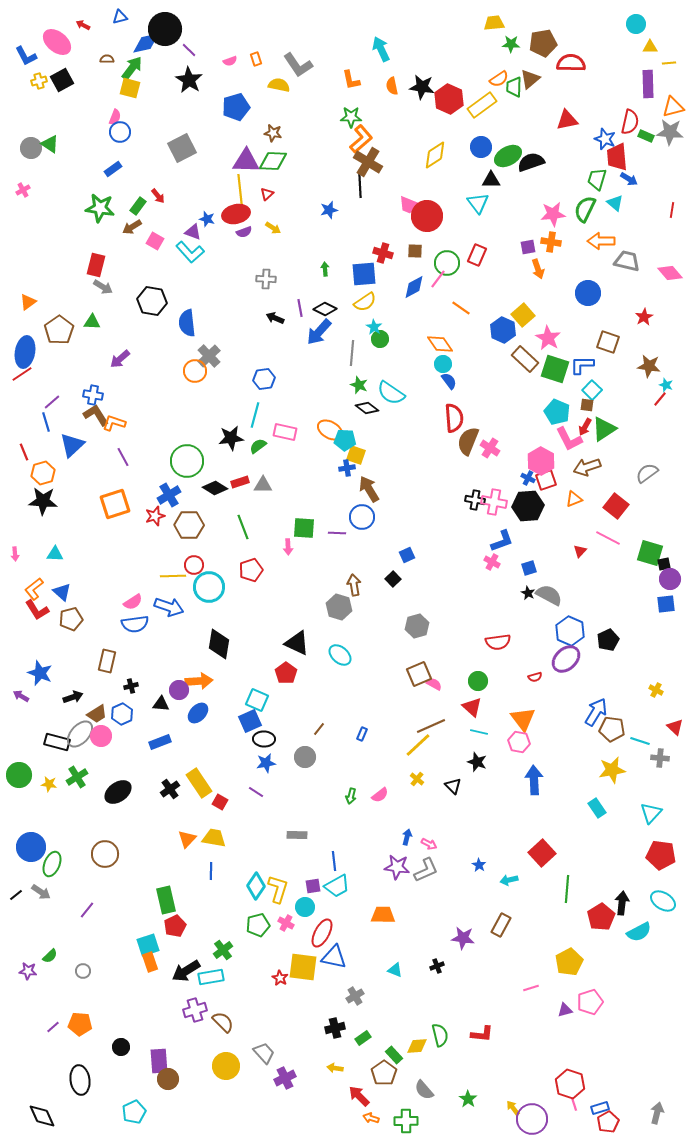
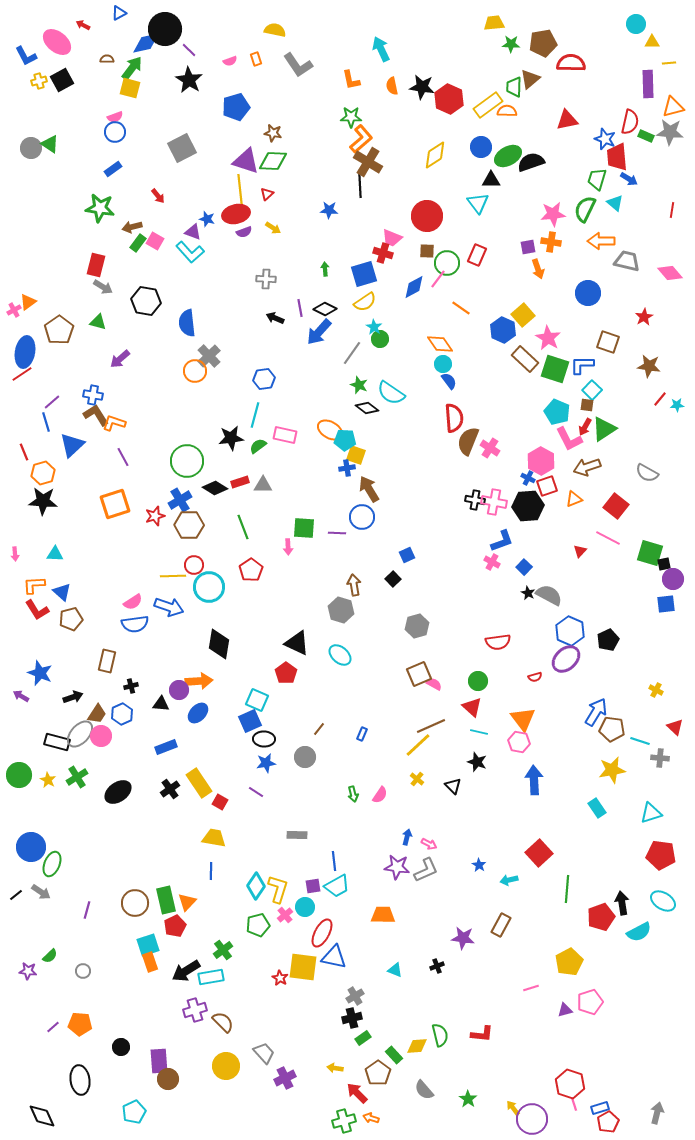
blue triangle at (120, 17): moved 1 px left, 4 px up; rotated 14 degrees counterclockwise
yellow triangle at (650, 47): moved 2 px right, 5 px up
orange semicircle at (499, 79): moved 8 px right, 32 px down; rotated 144 degrees counterclockwise
yellow semicircle at (279, 85): moved 4 px left, 55 px up
yellow rectangle at (482, 105): moved 6 px right
pink semicircle at (115, 117): rotated 49 degrees clockwise
blue circle at (120, 132): moved 5 px left
purple triangle at (246, 161): rotated 16 degrees clockwise
pink cross at (23, 190): moved 9 px left, 120 px down
pink trapezoid at (409, 205): moved 17 px left, 33 px down
green rectangle at (138, 206): moved 37 px down
blue star at (329, 210): rotated 18 degrees clockwise
brown arrow at (132, 227): rotated 18 degrees clockwise
brown square at (415, 251): moved 12 px right
blue square at (364, 274): rotated 12 degrees counterclockwise
black hexagon at (152, 301): moved 6 px left
green triangle at (92, 322): moved 6 px right; rotated 12 degrees clockwise
gray line at (352, 353): rotated 30 degrees clockwise
cyan star at (666, 385): moved 11 px right, 20 px down; rotated 24 degrees counterclockwise
pink rectangle at (285, 432): moved 3 px down
gray semicircle at (647, 473): rotated 115 degrees counterclockwise
red square at (546, 480): moved 1 px right, 6 px down
blue cross at (169, 495): moved 11 px right, 5 px down
blue square at (529, 568): moved 5 px left, 1 px up; rotated 28 degrees counterclockwise
red pentagon at (251, 570): rotated 15 degrees counterclockwise
purple circle at (670, 579): moved 3 px right
orange L-shape at (34, 589): moved 4 px up; rotated 35 degrees clockwise
gray hexagon at (339, 607): moved 2 px right, 3 px down
brown trapezoid at (97, 714): rotated 25 degrees counterclockwise
blue rectangle at (160, 742): moved 6 px right, 5 px down
yellow star at (49, 784): moved 1 px left, 4 px up; rotated 21 degrees clockwise
pink semicircle at (380, 795): rotated 18 degrees counterclockwise
green arrow at (351, 796): moved 2 px right, 2 px up; rotated 28 degrees counterclockwise
cyan triangle at (651, 813): rotated 30 degrees clockwise
orange triangle at (187, 839): moved 63 px down
red square at (542, 853): moved 3 px left
brown circle at (105, 854): moved 30 px right, 49 px down
black arrow at (622, 903): rotated 15 degrees counterclockwise
purple line at (87, 910): rotated 24 degrees counterclockwise
red pentagon at (601, 917): rotated 12 degrees clockwise
pink cross at (286, 923): moved 1 px left, 8 px up; rotated 21 degrees clockwise
black cross at (335, 1028): moved 17 px right, 10 px up
brown pentagon at (384, 1073): moved 6 px left
red arrow at (359, 1096): moved 2 px left, 3 px up
green cross at (406, 1121): moved 62 px left; rotated 15 degrees counterclockwise
